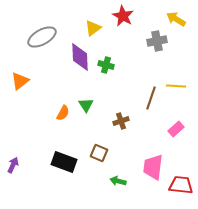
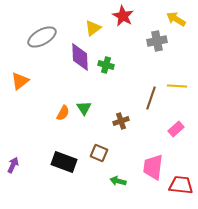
yellow line: moved 1 px right
green triangle: moved 2 px left, 3 px down
